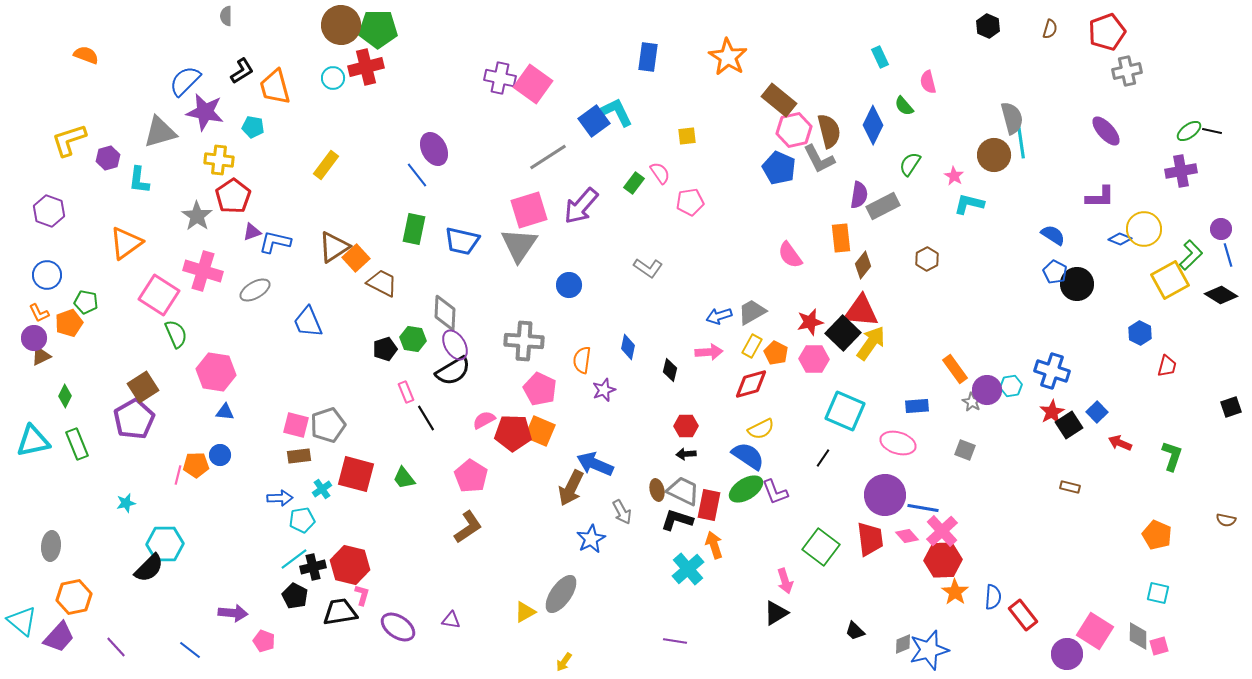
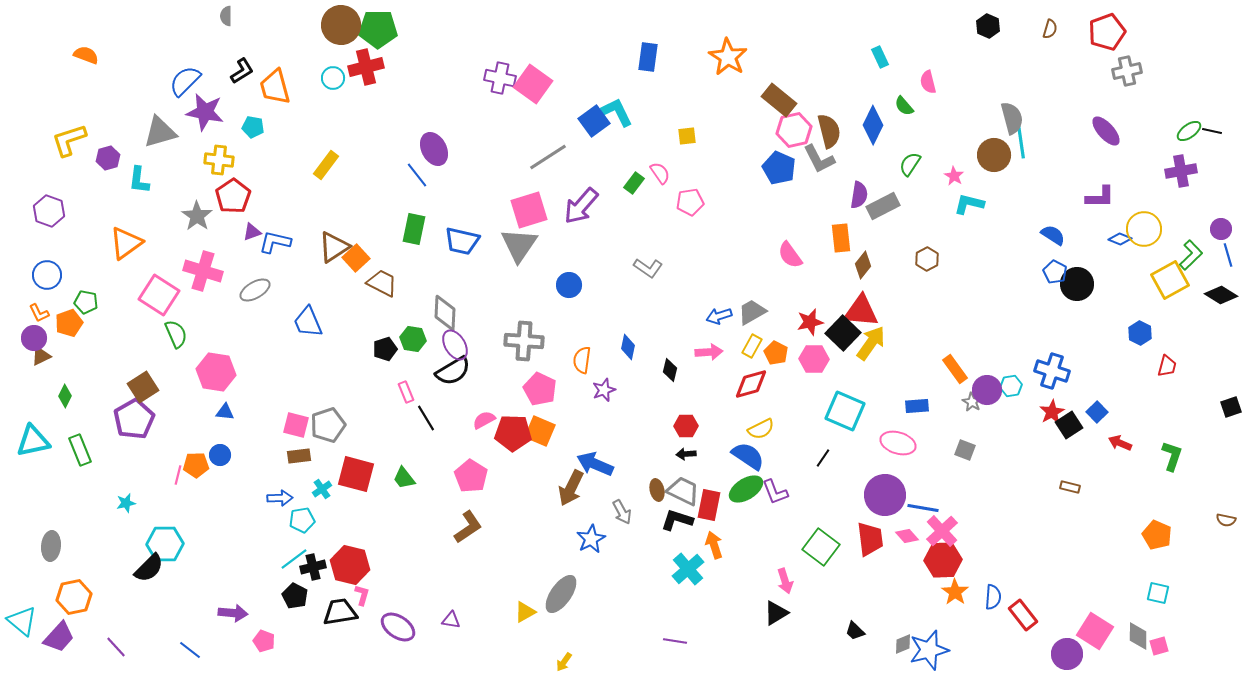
green rectangle at (77, 444): moved 3 px right, 6 px down
